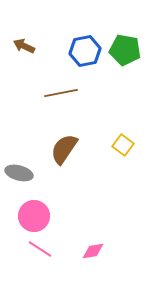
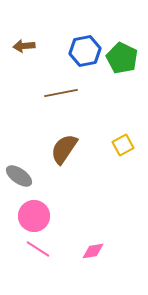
brown arrow: rotated 30 degrees counterclockwise
green pentagon: moved 3 px left, 8 px down; rotated 16 degrees clockwise
yellow square: rotated 25 degrees clockwise
gray ellipse: moved 3 px down; rotated 20 degrees clockwise
pink line: moved 2 px left
